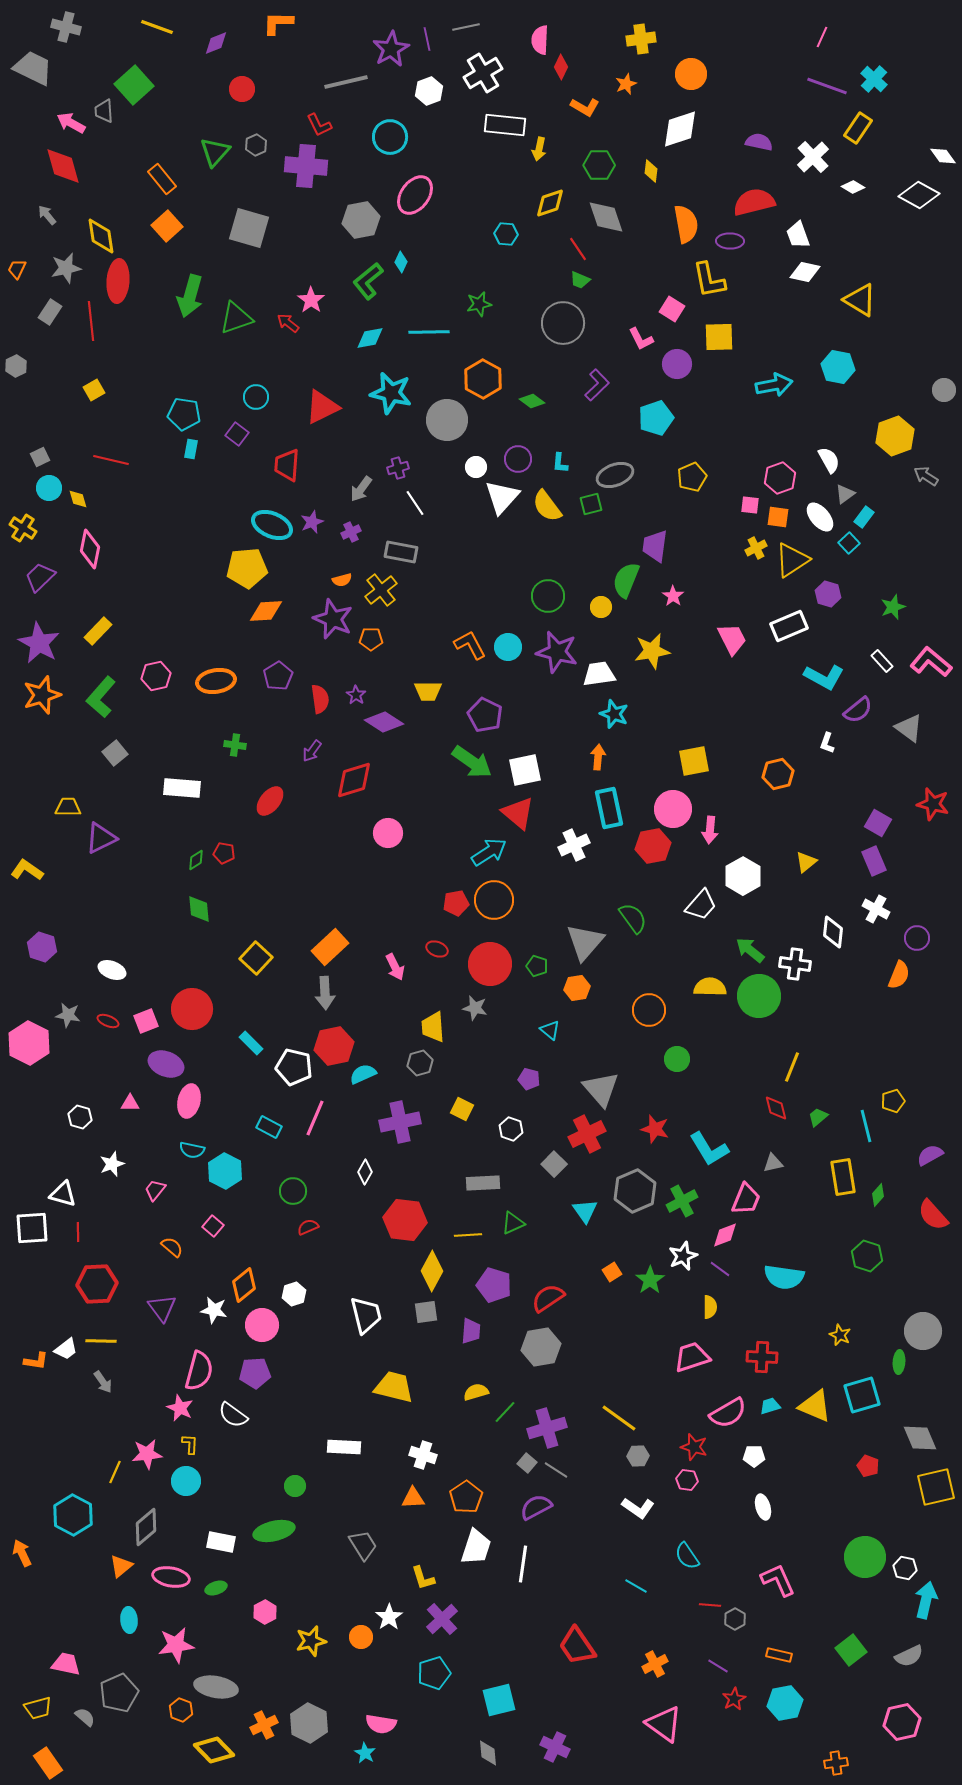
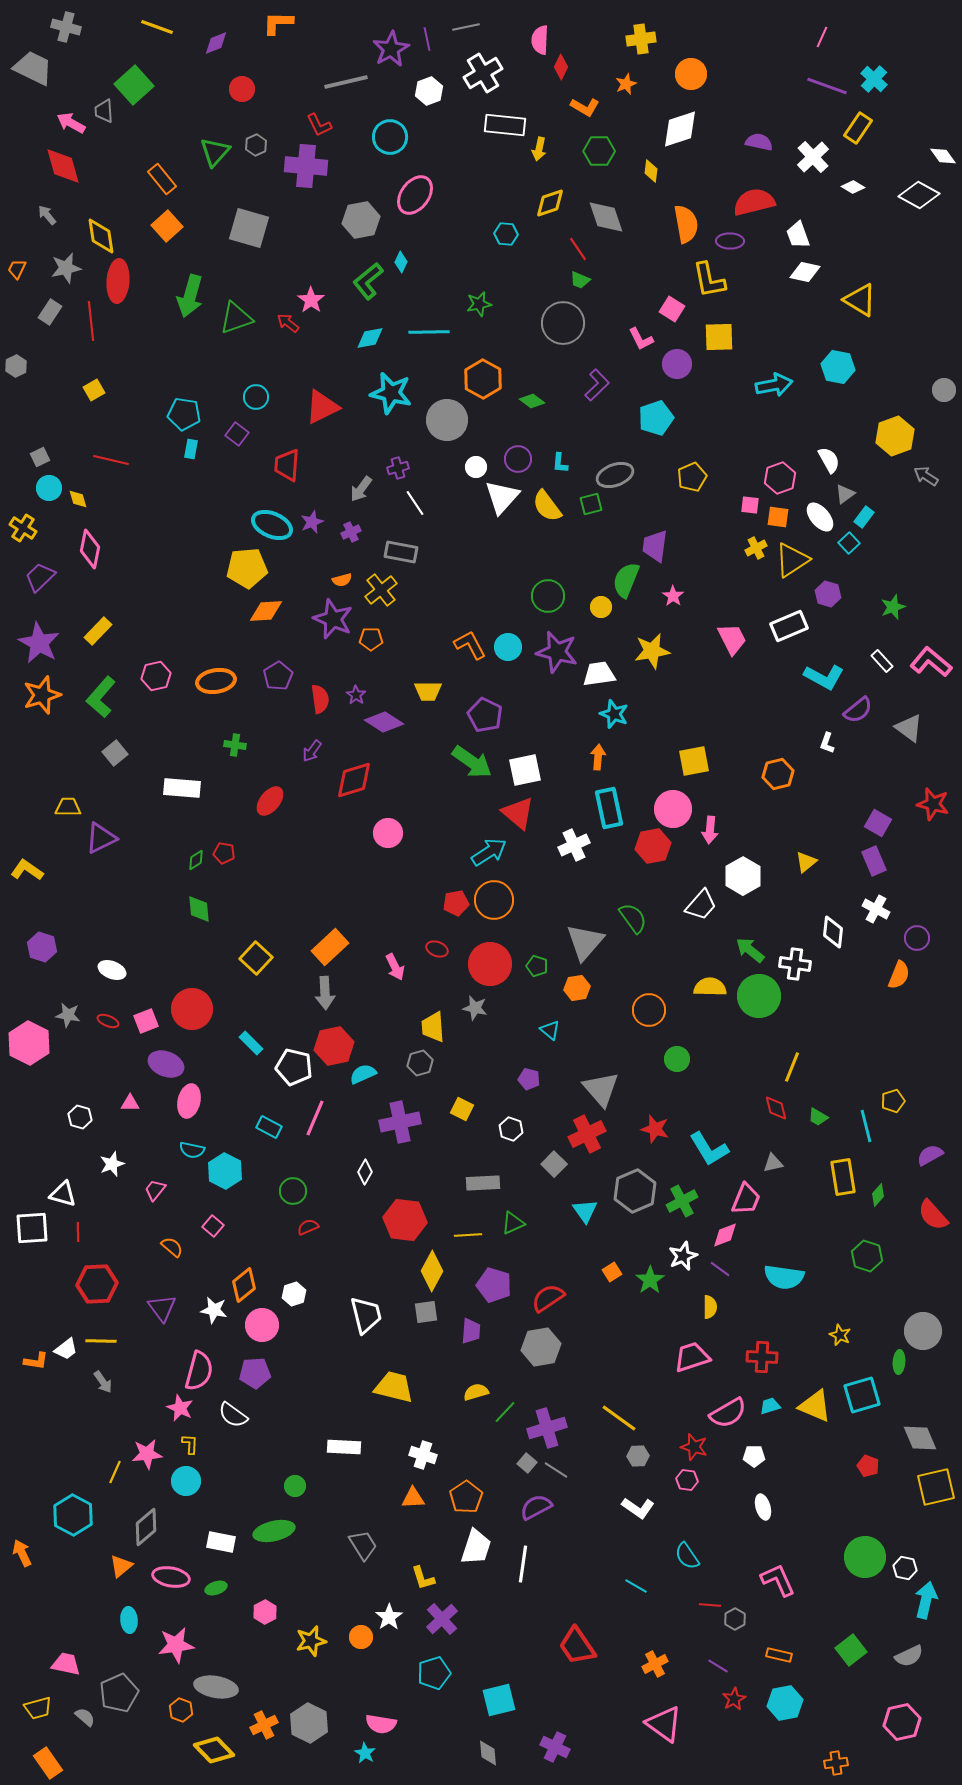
green hexagon at (599, 165): moved 14 px up
green trapezoid at (818, 1117): rotated 110 degrees counterclockwise
